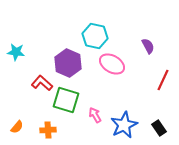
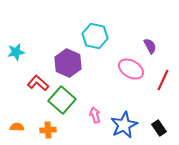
purple semicircle: moved 2 px right
cyan star: rotated 18 degrees counterclockwise
pink ellipse: moved 19 px right, 5 px down
red L-shape: moved 4 px left
green square: moved 4 px left; rotated 24 degrees clockwise
pink arrow: rotated 14 degrees clockwise
orange semicircle: rotated 128 degrees counterclockwise
